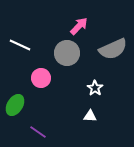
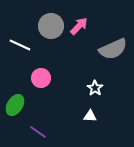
gray circle: moved 16 px left, 27 px up
